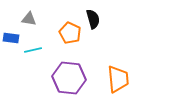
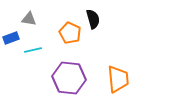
blue rectangle: rotated 28 degrees counterclockwise
